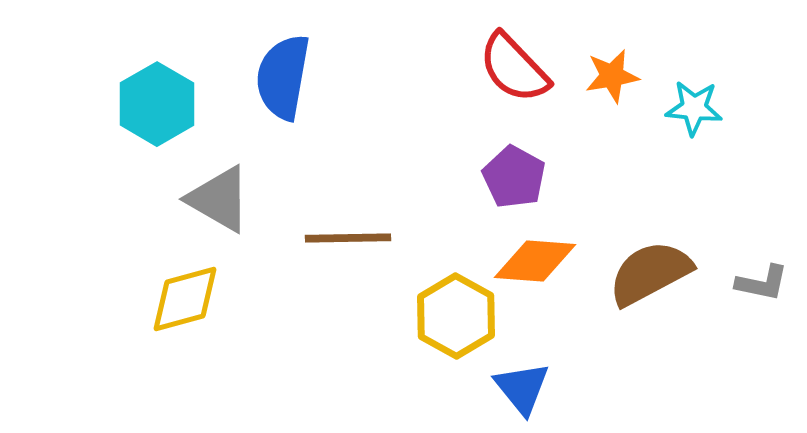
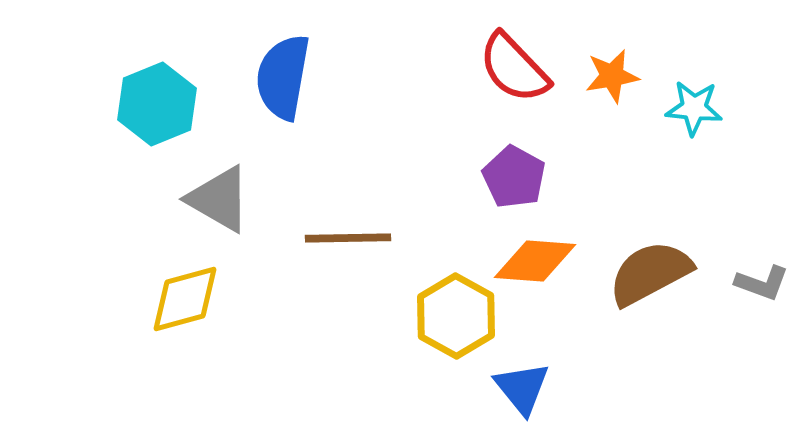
cyan hexagon: rotated 8 degrees clockwise
gray L-shape: rotated 8 degrees clockwise
